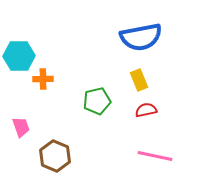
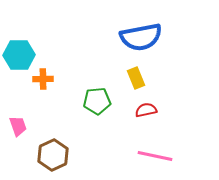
cyan hexagon: moved 1 px up
yellow rectangle: moved 3 px left, 2 px up
green pentagon: rotated 8 degrees clockwise
pink trapezoid: moved 3 px left, 1 px up
brown hexagon: moved 2 px left, 1 px up; rotated 12 degrees clockwise
